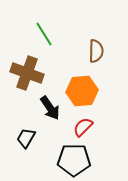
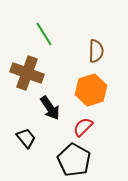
orange hexagon: moved 9 px right, 1 px up; rotated 12 degrees counterclockwise
black trapezoid: rotated 110 degrees clockwise
black pentagon: rotated 28 degrees clockwise
